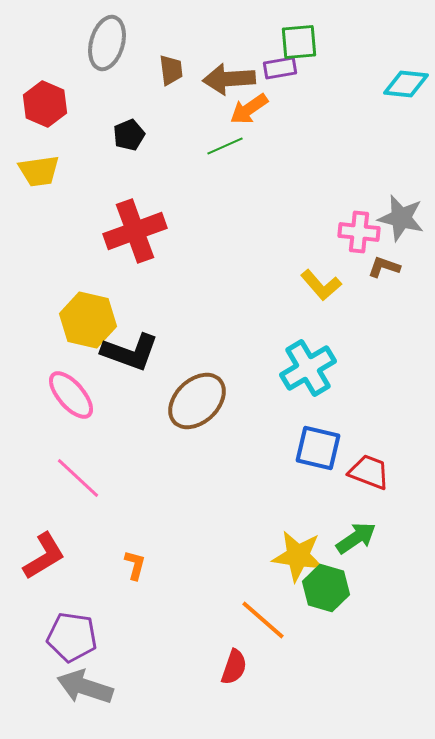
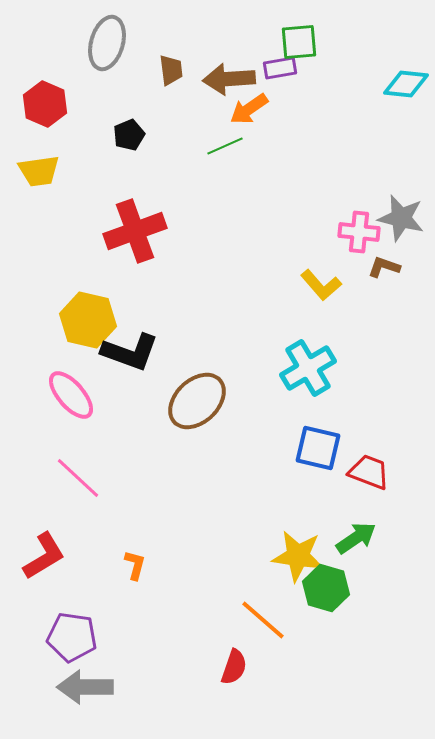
gray arrow: rotated 18 degrees counterclockwise
